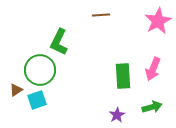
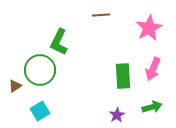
pink star: moved 9 px left, 7 px down
brown triangle: moved 1 px left, 4 px up
cyan square: moved 3 px right, 11 px down; rotated 12 degrees counterclockwise
